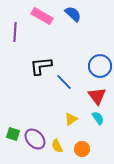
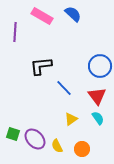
blue line: moved 6 px down
